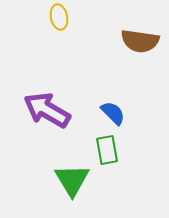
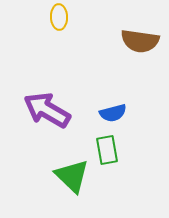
yellow ellipse: rotated 10 degrees clockwise
blue semicircle: rotated 120 degrees clockwise
green triangle: moved 4 px up; rotated 15 degrees counterclockwise
